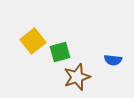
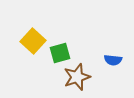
yellow square: rotated 10 degrees counterclockwise
green square: moved 1 px down
